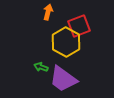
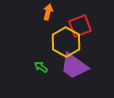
red square: moved 1 px right
green arrow: rotated 16 degrees clockwise
purple trapezoid: moved 11 px right, 13 px up
